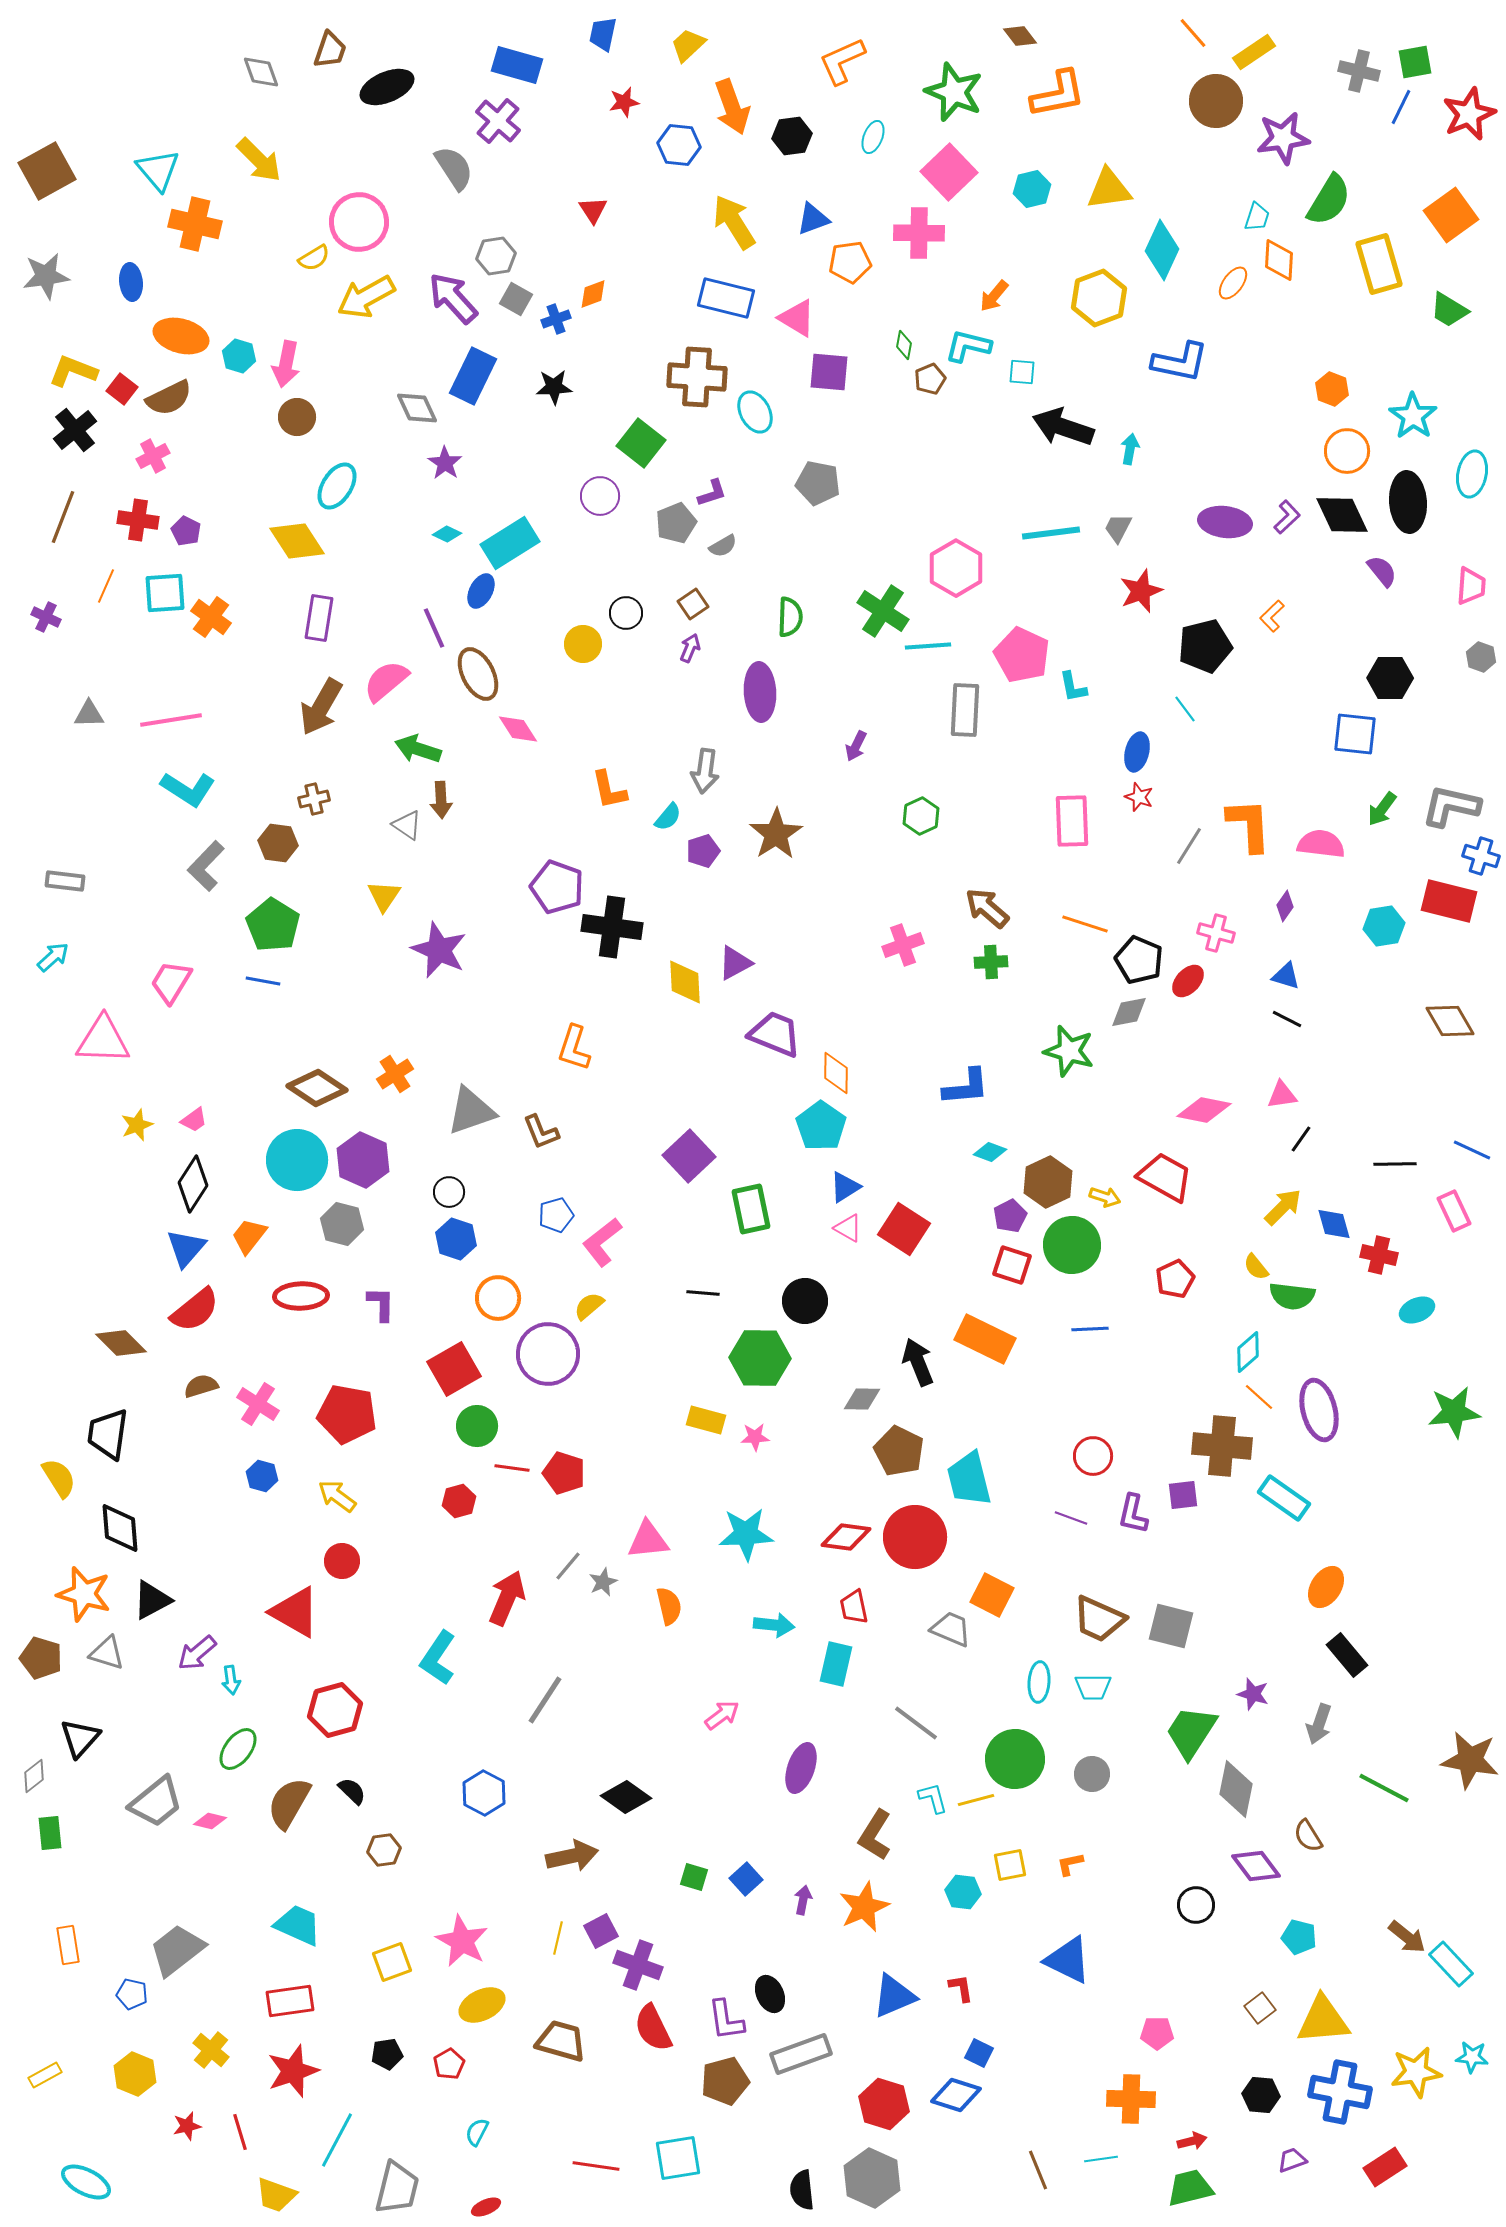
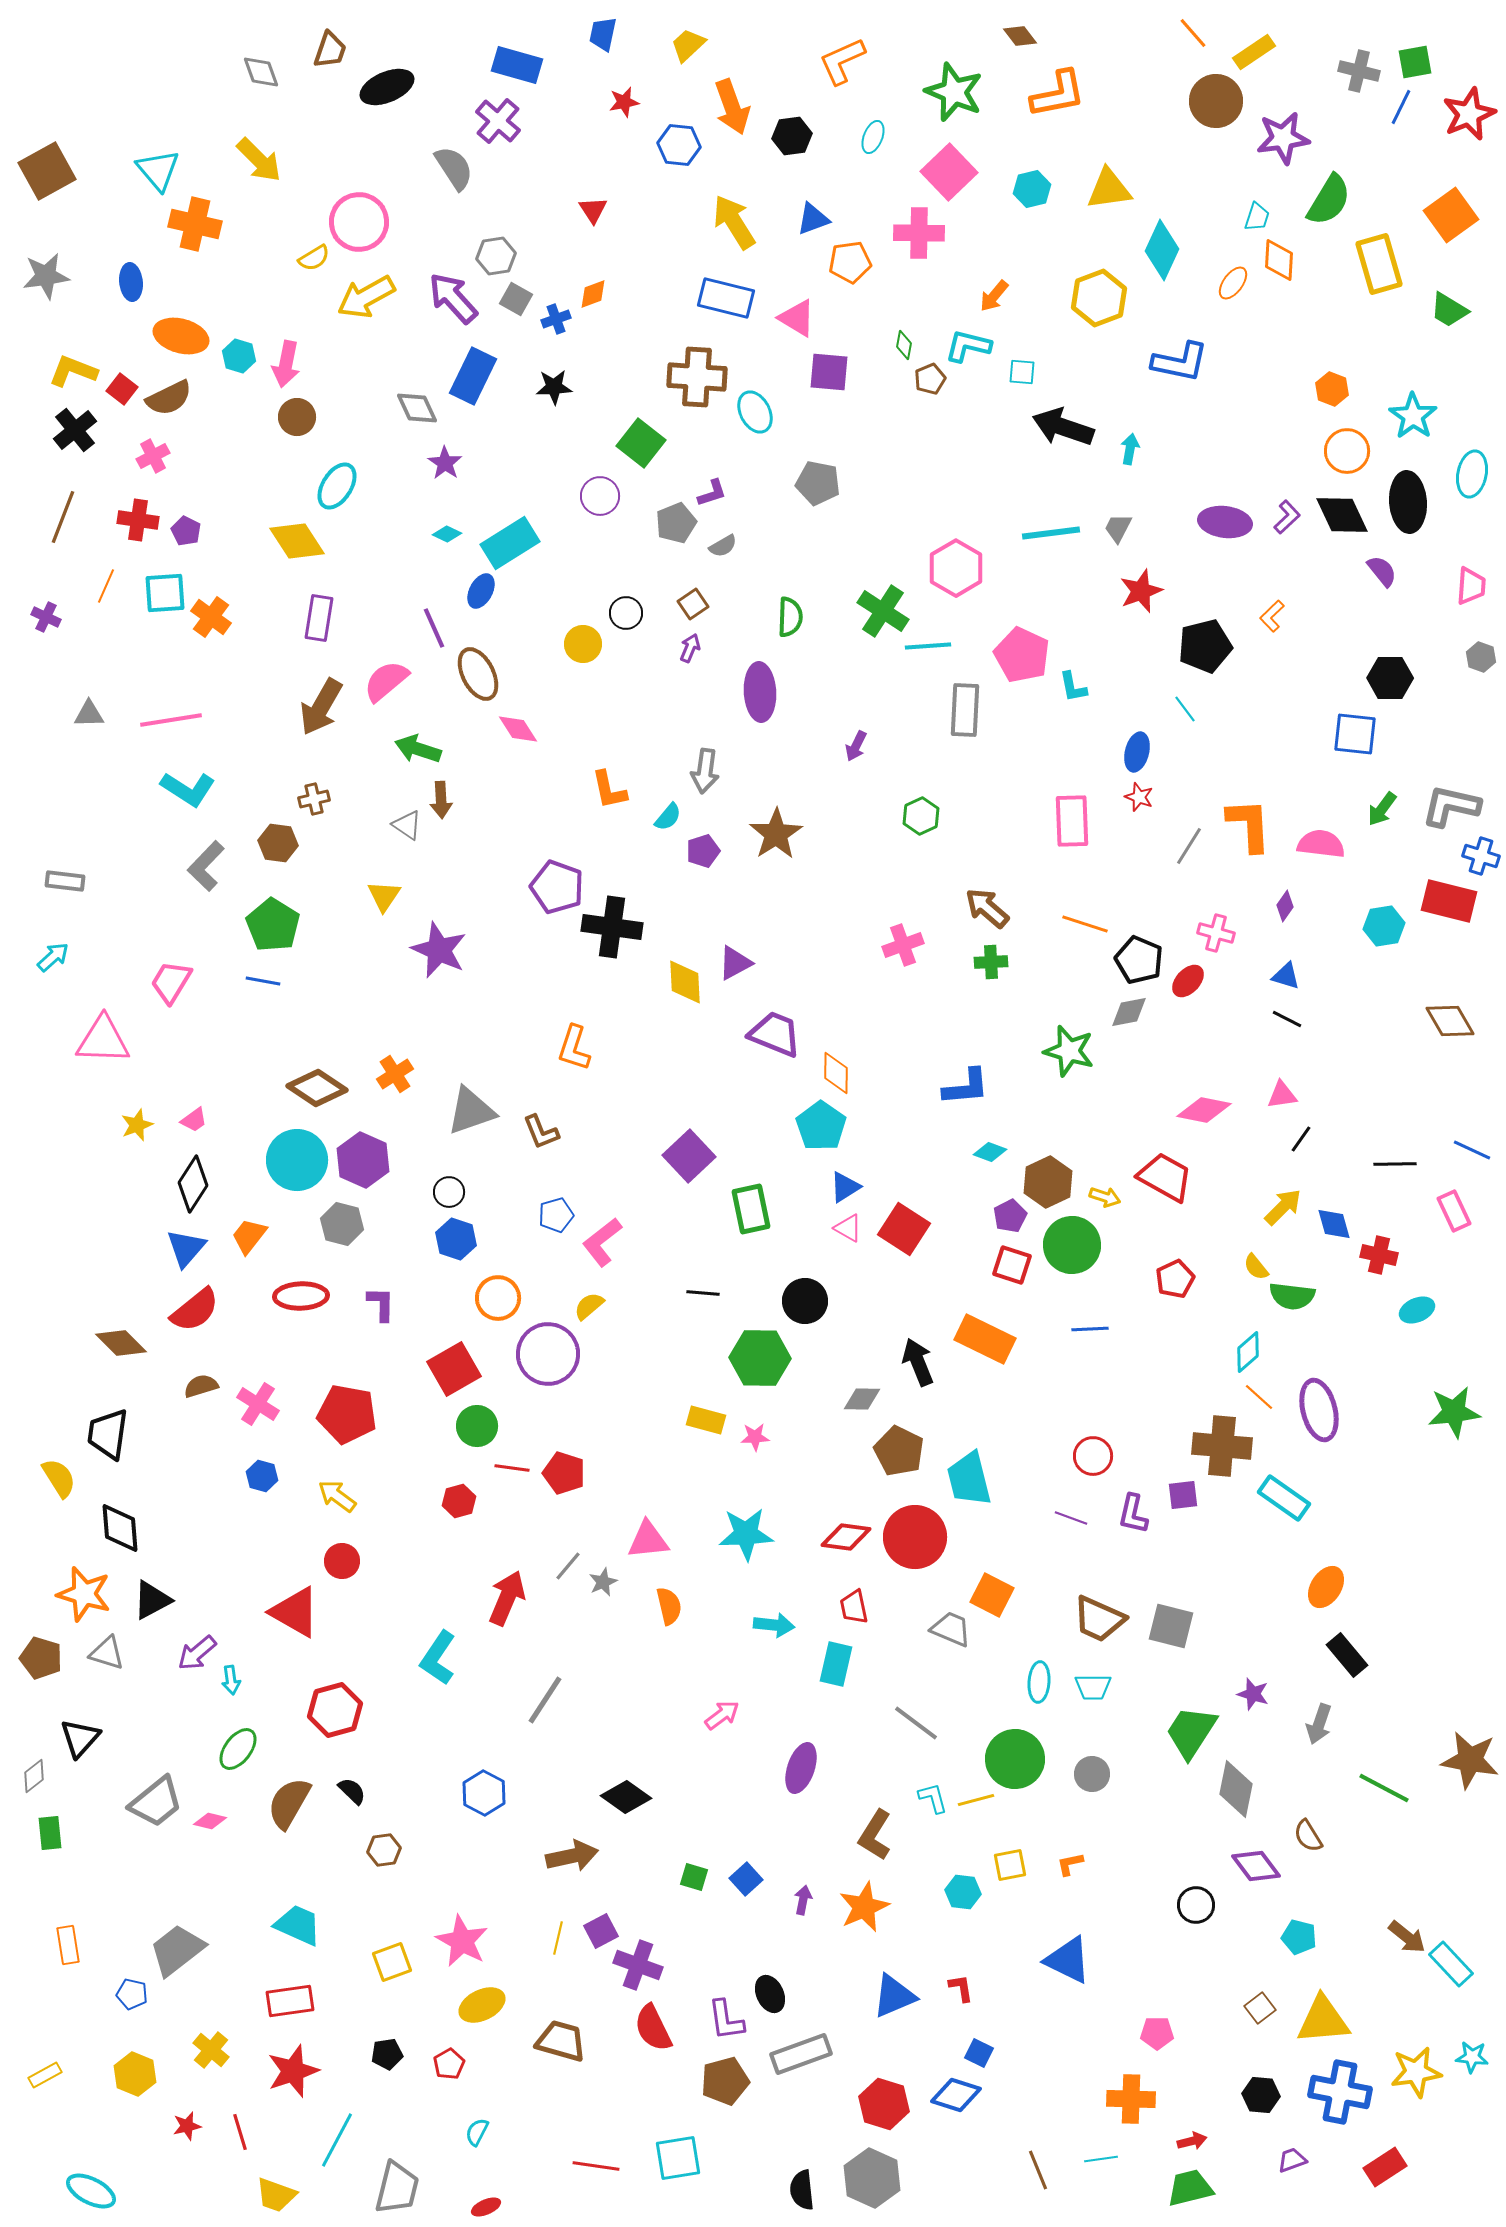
cyan ellipse at (86, 2182): moved 5 px right, 9 px down
